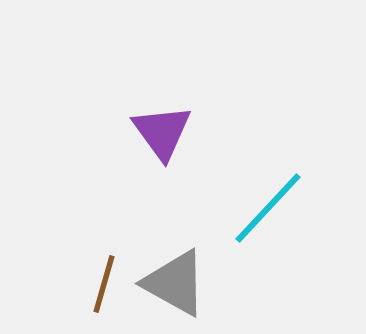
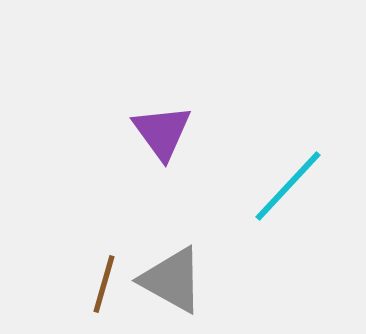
cyan line: moved 20 px right, 22 px up
gray triangle: moved 3 px left, 3 px up
